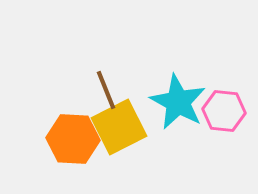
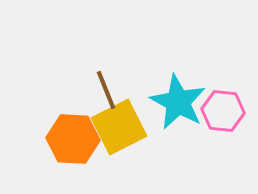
pink hexagon: moved 1 px left
